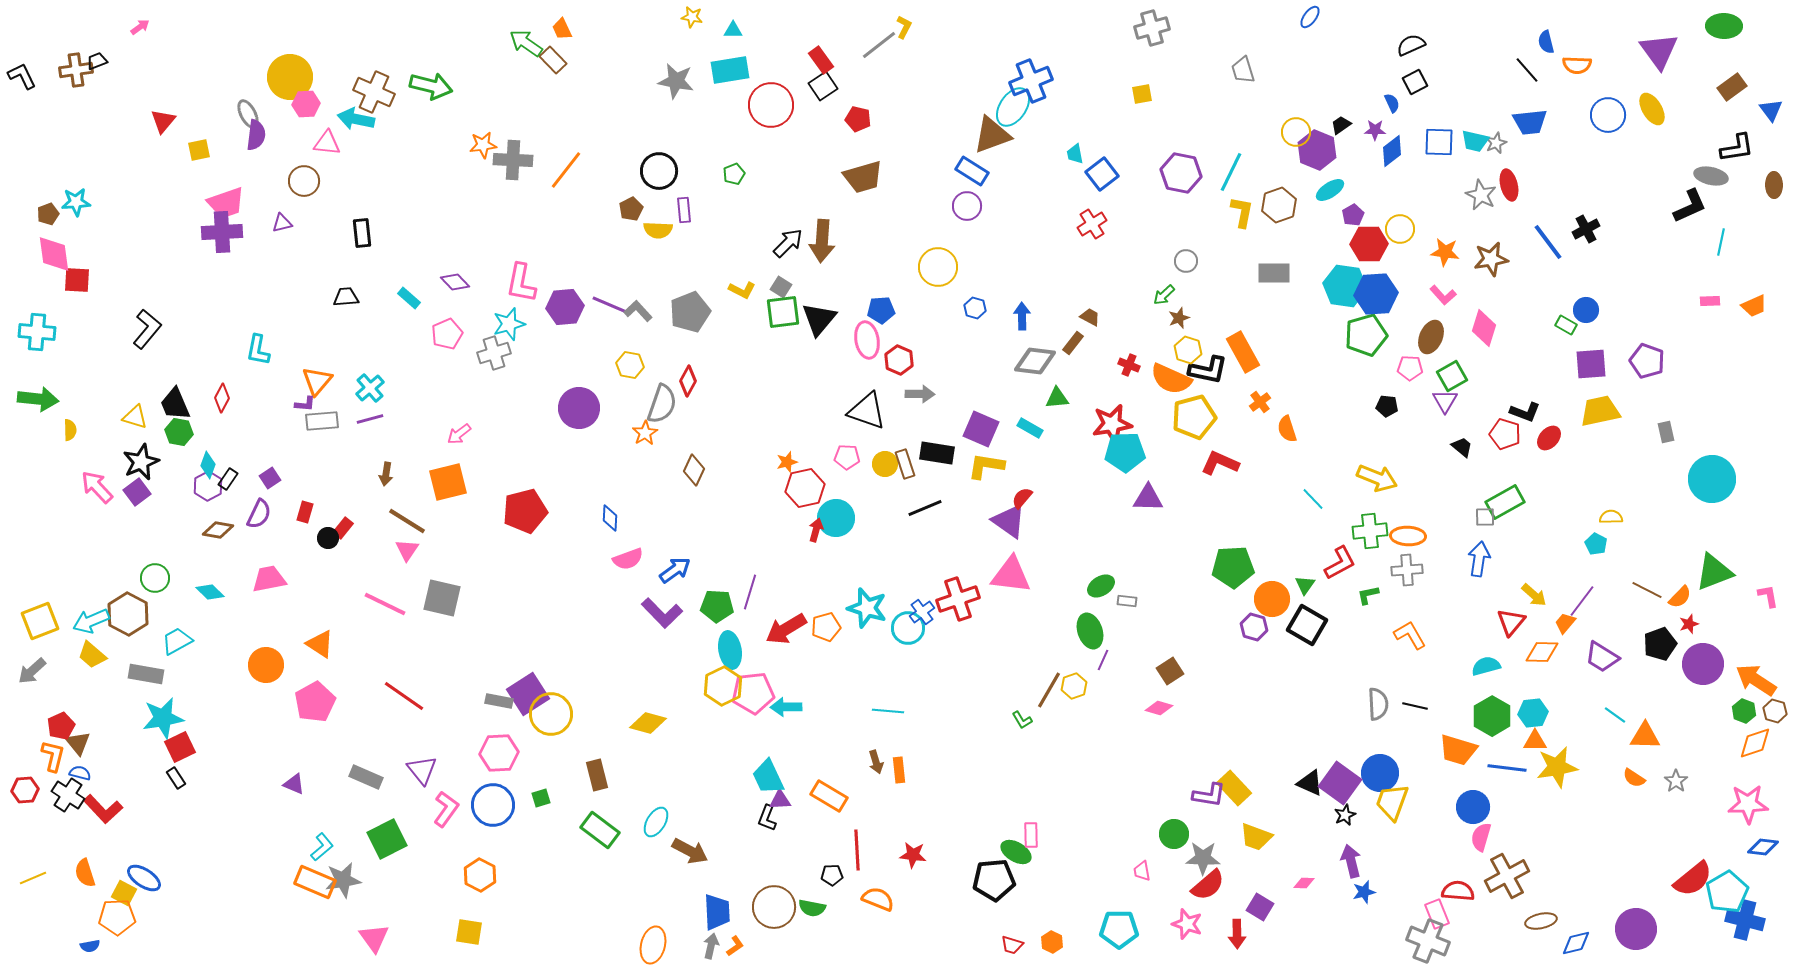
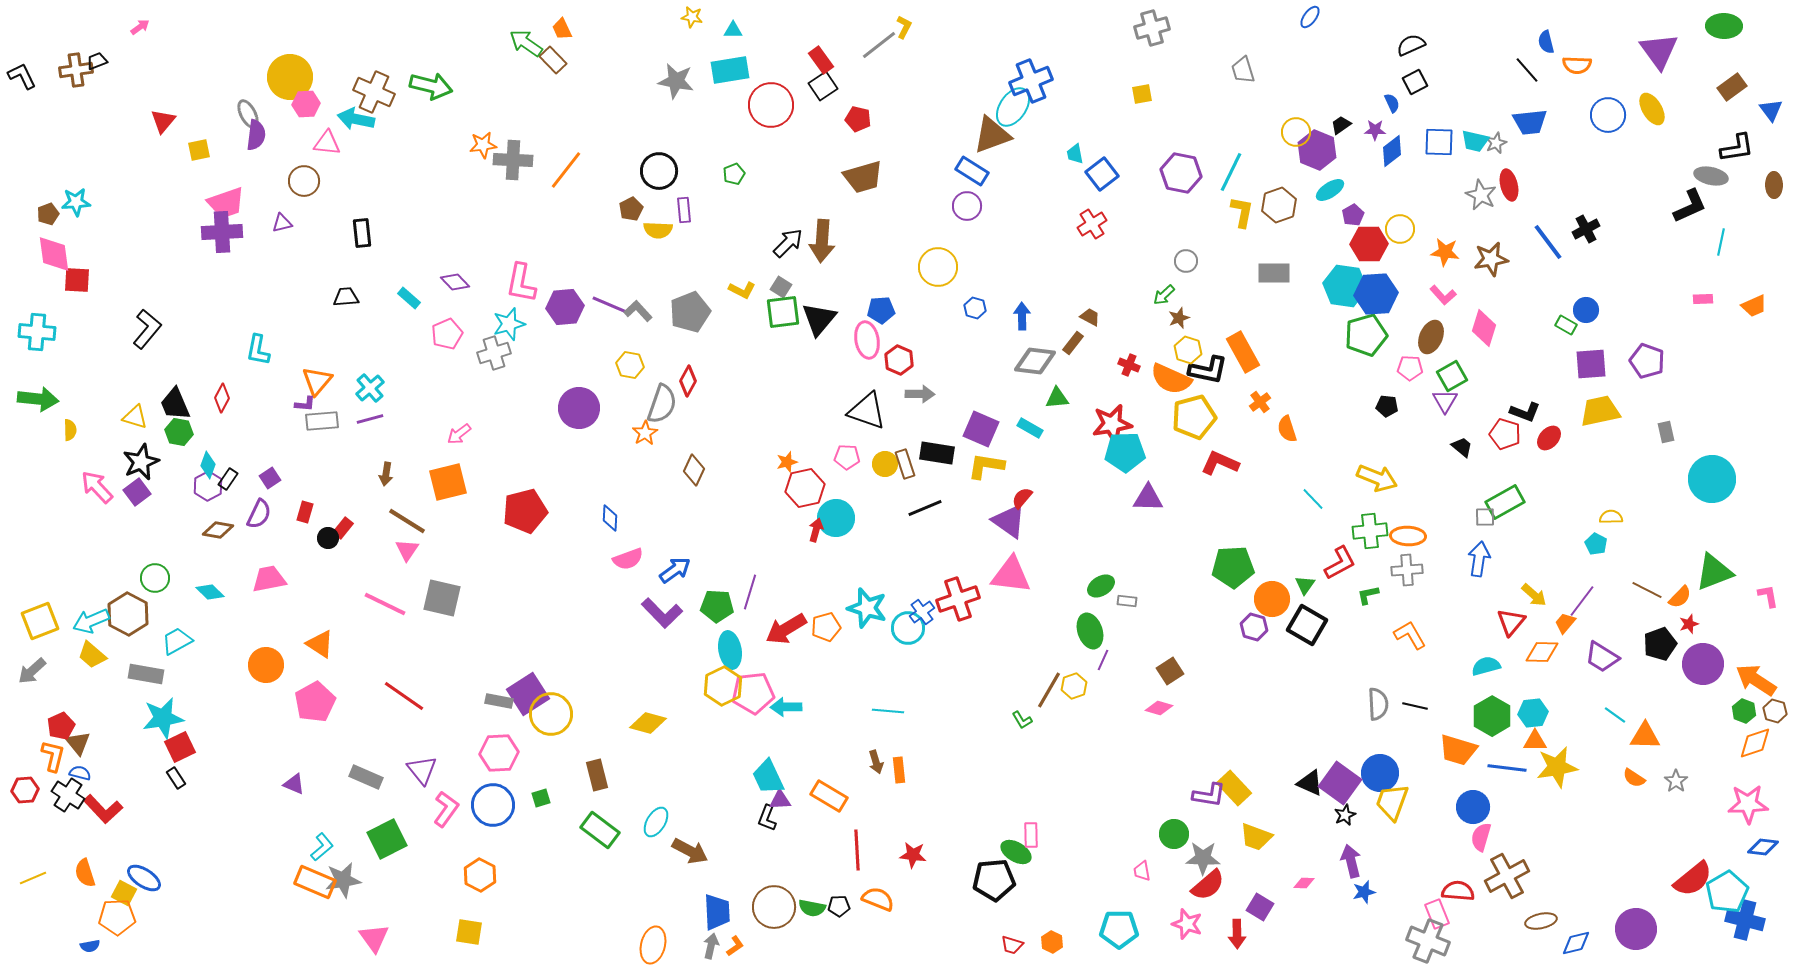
pink rectangle at (1710, 301): moved 7 px left, 2 px up
black pentagon at (832, 875): moved 7 px right, 31 px down
